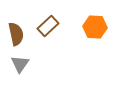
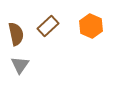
orange hexagon: moved 4 px left, 1 px up; rotated 20 degrees clockwise
gray triangle: moved 1 px down
